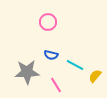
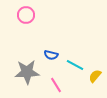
pink circle: moved 22 px left, 7 px up
